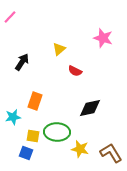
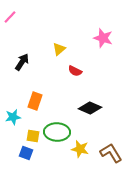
black diamond: rotated 35 degrees clockwise
